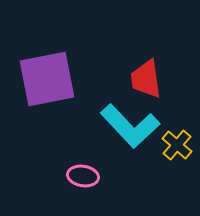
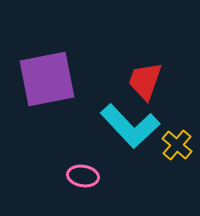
red trapezoid: moved 1 px left, 2 px down; rotated 27 degrees clockwise
